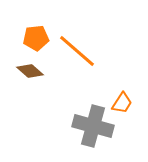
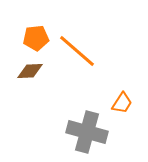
brown diamond: rotated 44 degrees counterclockwise
gray cross: moved 6 px left, 6 px down
